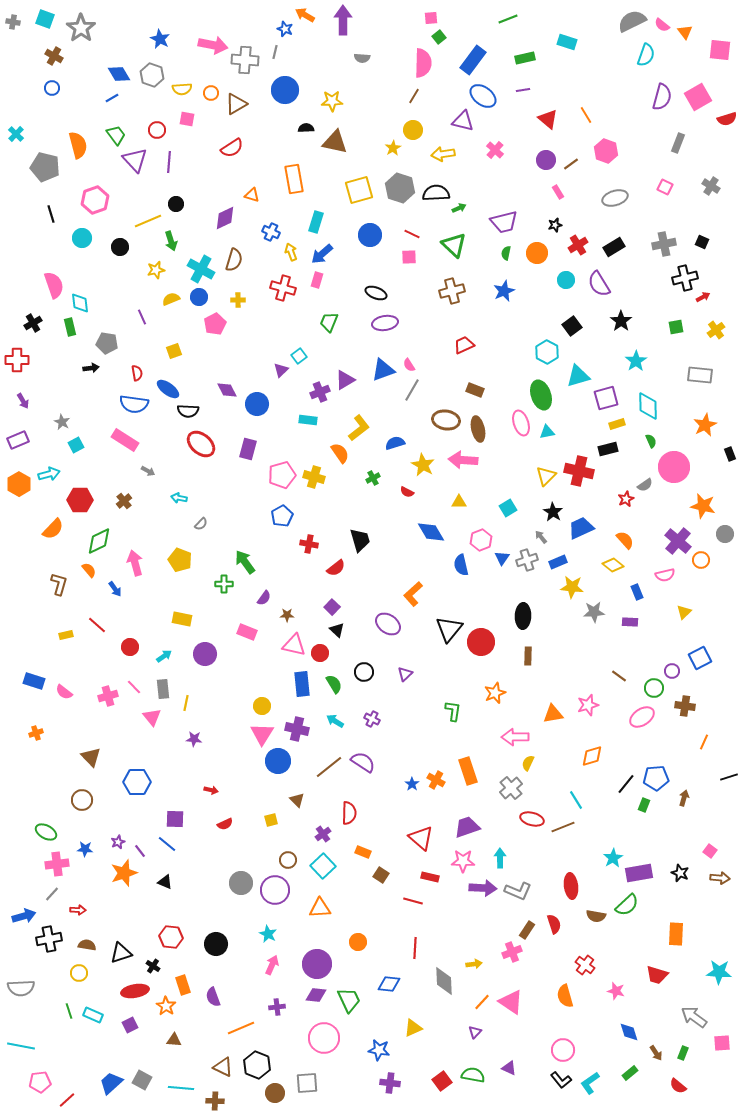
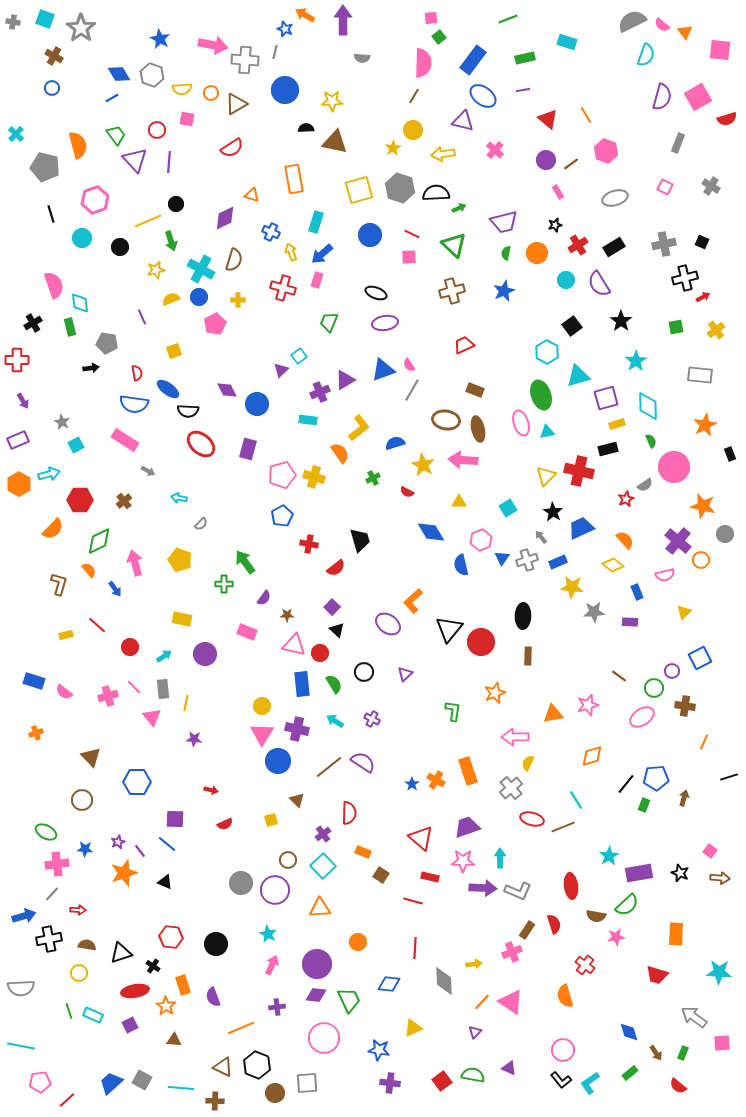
orange L-shape at (413, 594): moved 7 px down
cyan star at (613, 858): moved 4 px left, 2 px up
pink star at (616, 991): moved 54 px up; rotated 24 degrees counterclockwise
